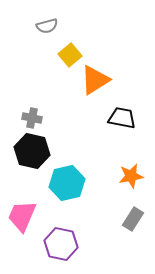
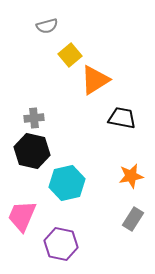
gray cross: moved 2 px right; rotated 18 degrees counterclockwise
